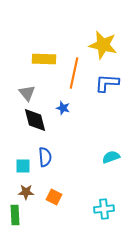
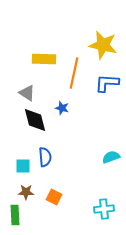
gray triangle: rotated 18 degrees counterclockwise
blue star: moved 1 px left
